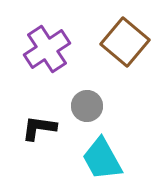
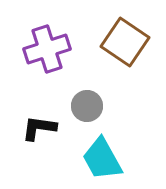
brown square: rotated 6 degrees counterclockwise
purple cross: rotated 15 degrees clockwise
